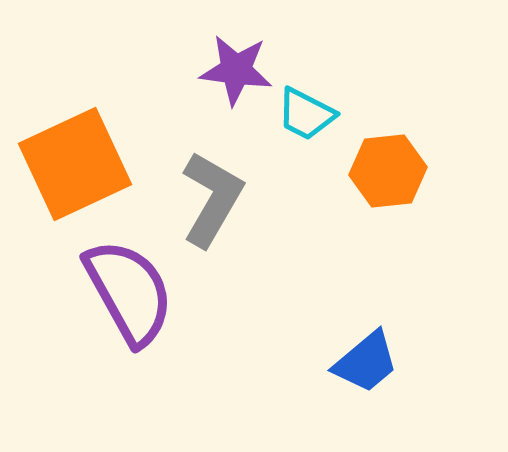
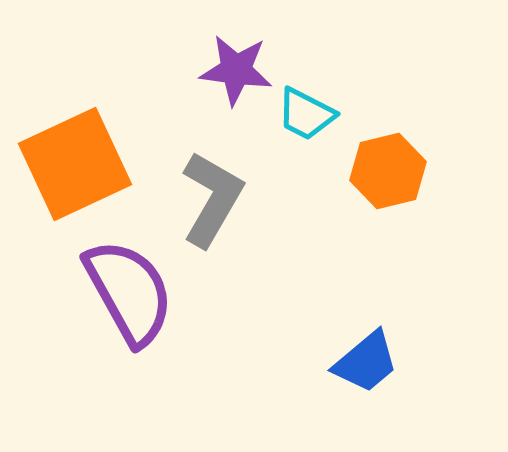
orange hexagon: rotated 8 degrees counterclockwise
